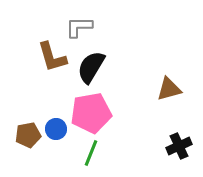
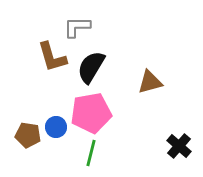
gray L-shape: moved 2 px left
brown triangle: moved 19 px left, 7 px up
blue circle: moved 2 px up
brown pentagon: rotated 20 degrees clockwise
black cross: rotated 25 degrees counterclockwise
green line: rotated 8 degrees counterclockwise
